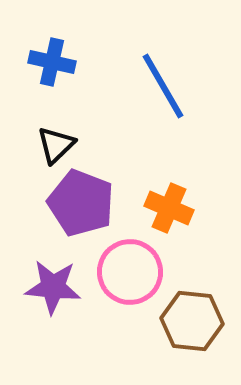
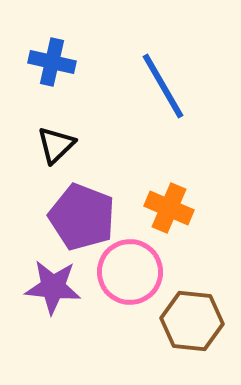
purple pentagon: moved 1 px right, 14 px down
